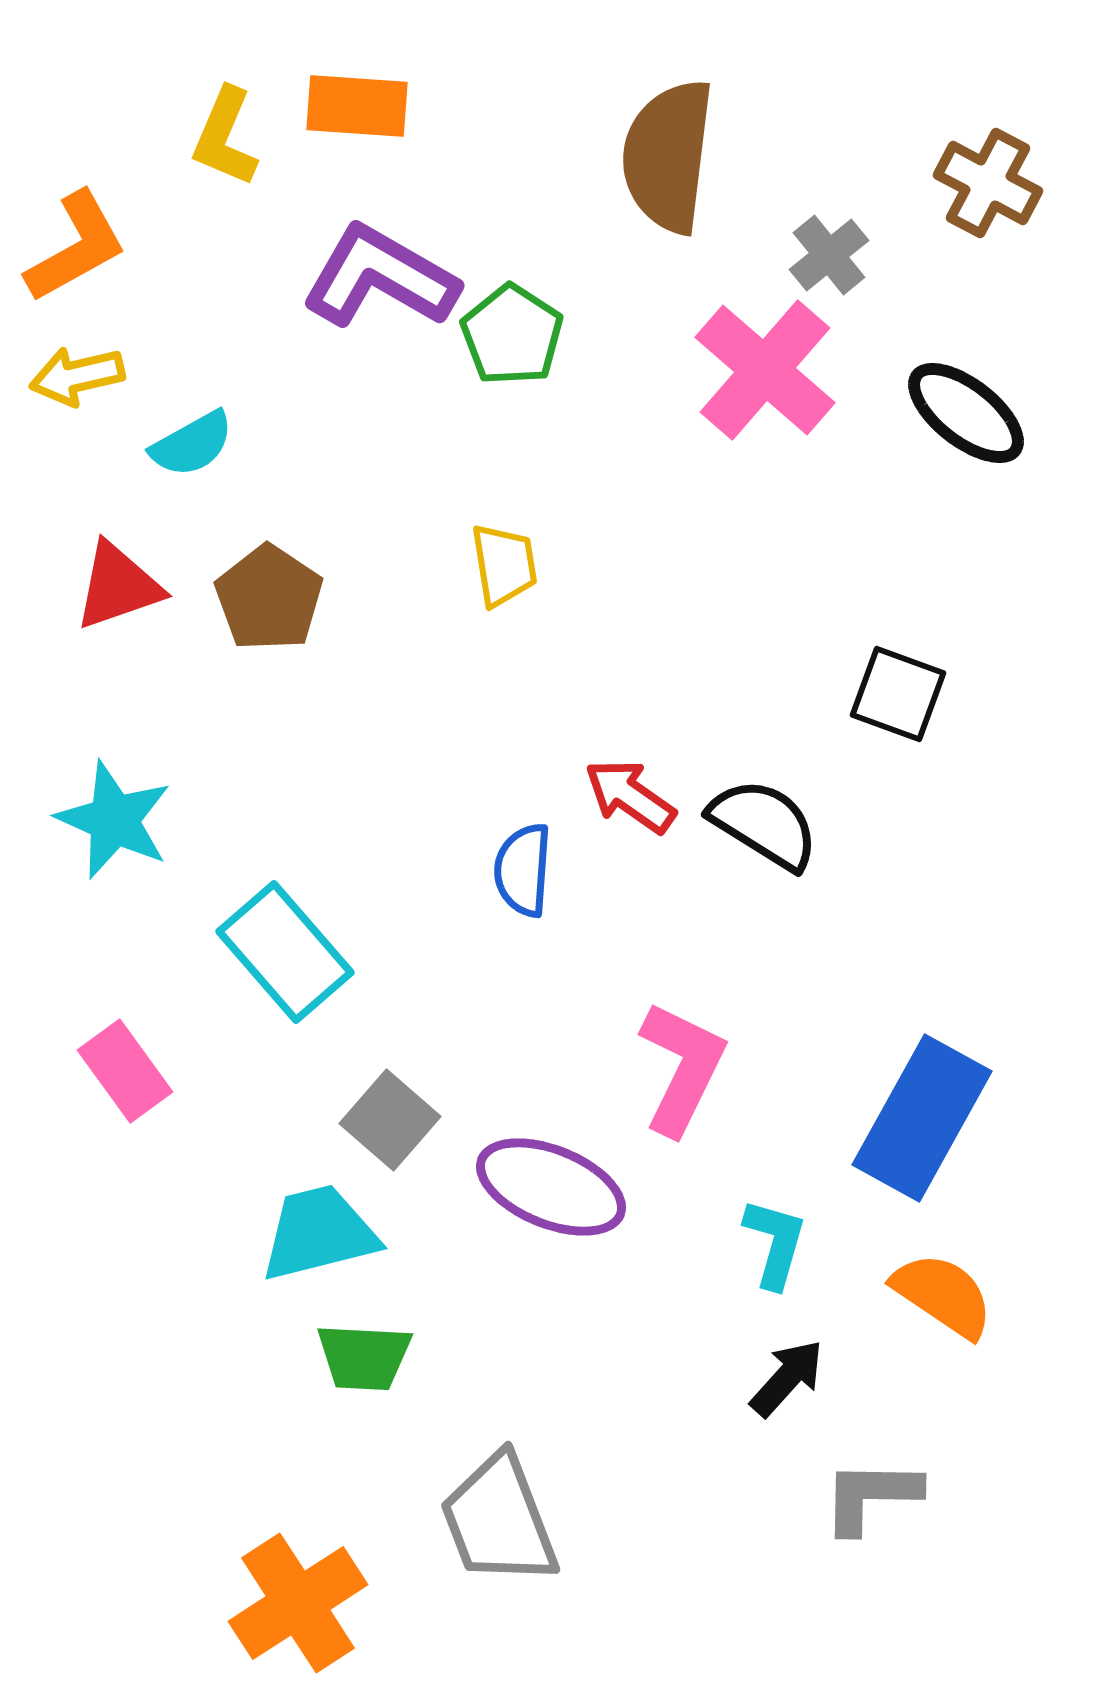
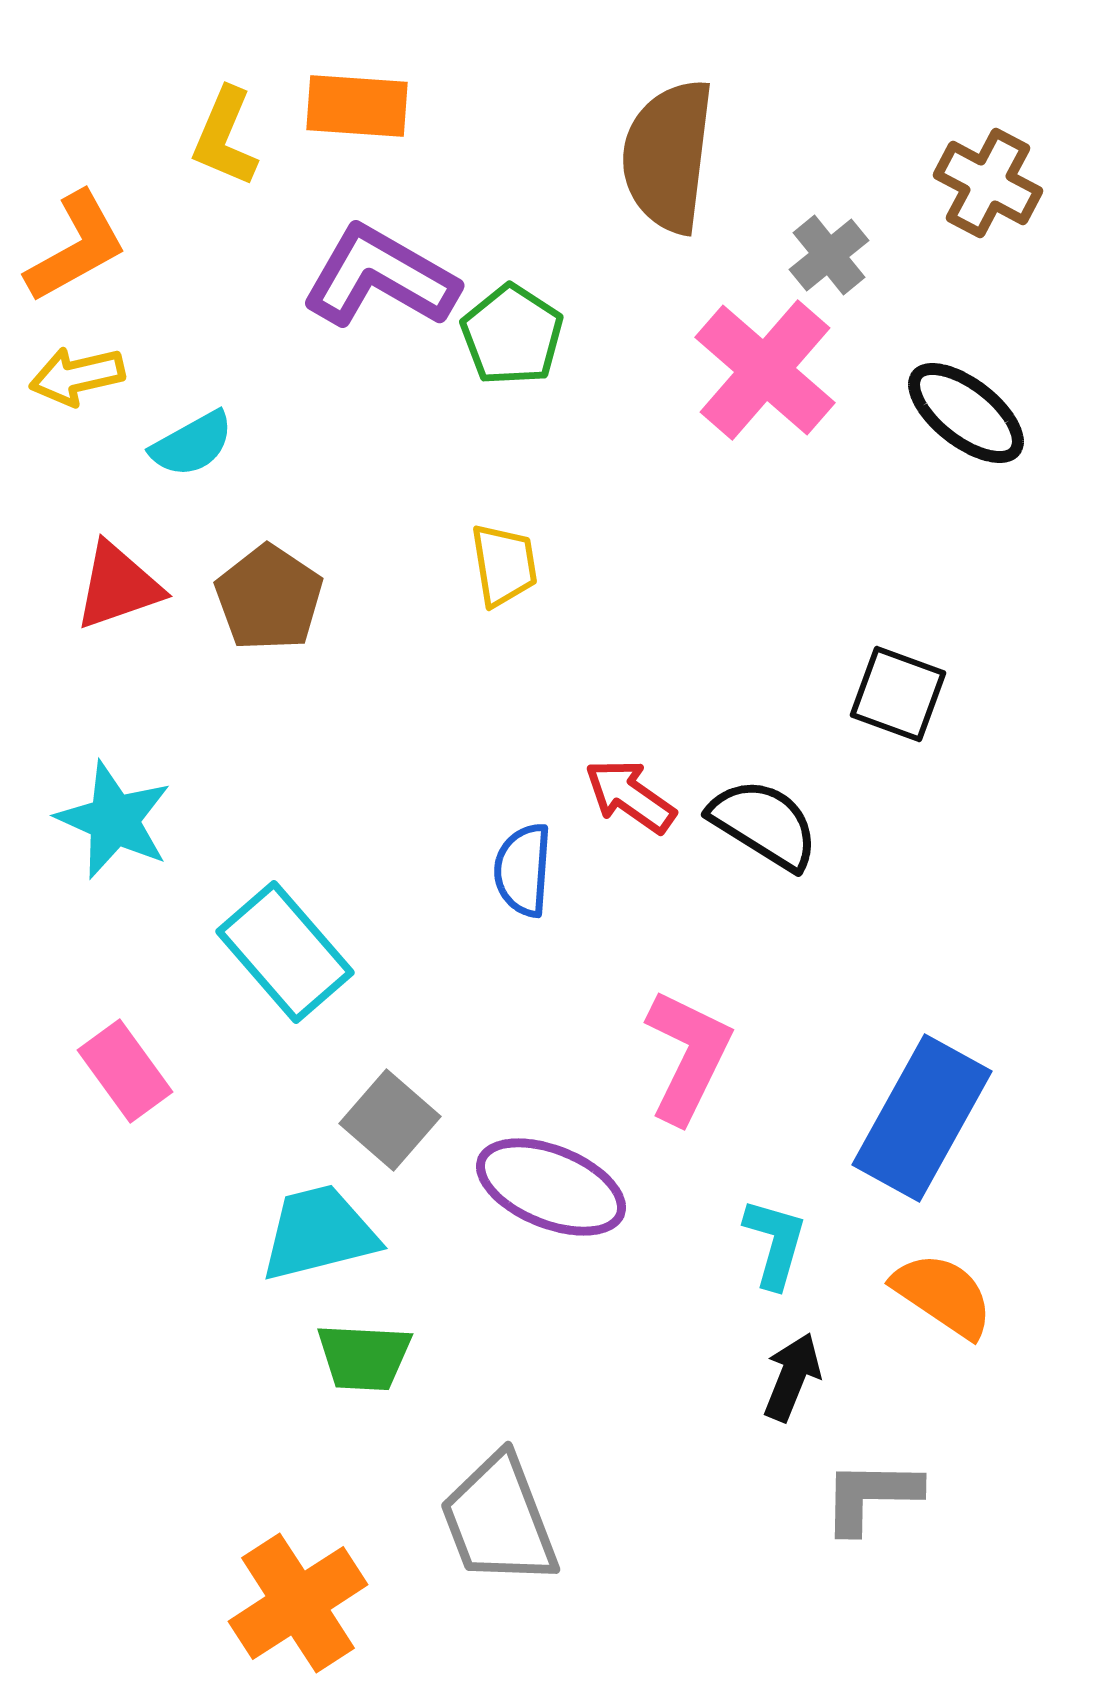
pink L-shape: moved 6 px right, 12 px up
black arrow: moved 5 px right, 1 px up; rotated 20 degrees counterclockwise
